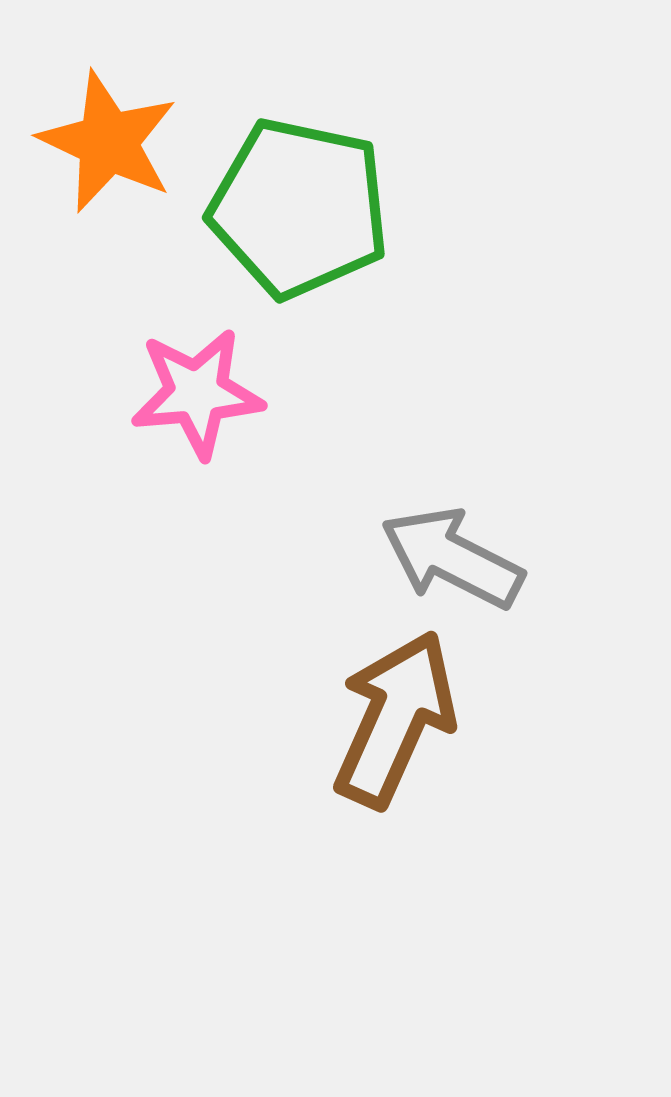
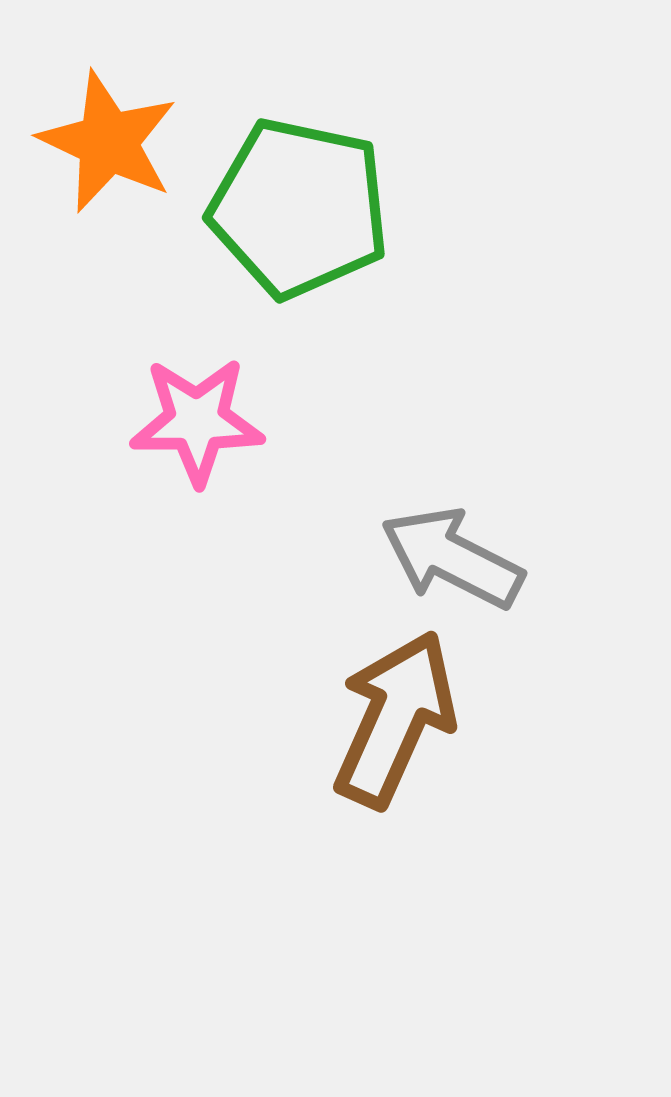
pink star: moved 28 px down; rotated 5 degrees clockwise
